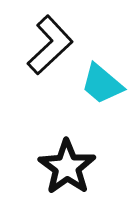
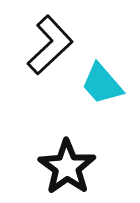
cyan trapezoid: rotated 9 degrees clockwise
